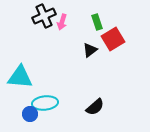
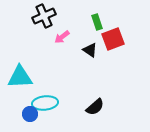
pink arrow: moved 15 px down; rotated 35 degrees clockwise
red square: rotated 10 degrees clockwise
black triangle: rotated 49 degrees counterclockwise
cyan triangle: rotated 8 degrees counterclockwise
